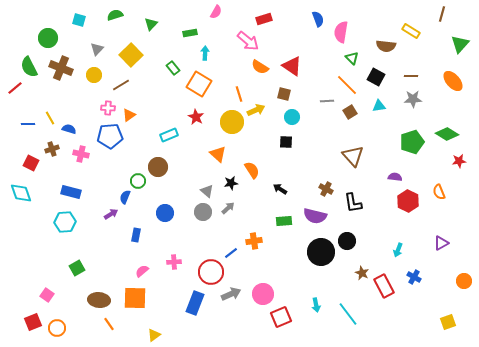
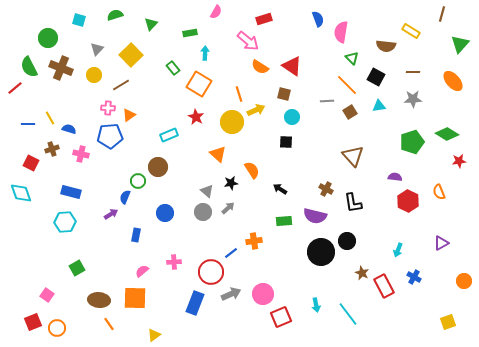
brown line at (411, 76): moved 2 px right, 4 px up
